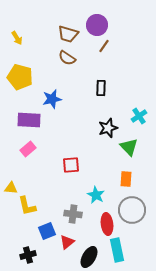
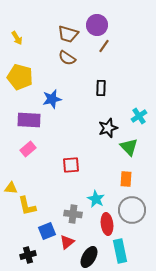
cyan star: moved 4 px down
cyan rectangle: moved 3 px right, 1 px down
